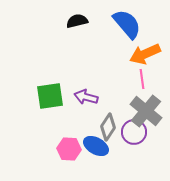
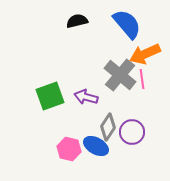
green square: rotated 12 degrees counterclockwise
gray cross: moved 26 px left, 36 px up
purple circle: moved 2 px left
pink hexagon: rotated 10 degrees clockwise
